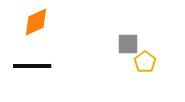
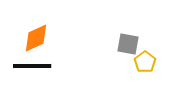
orange diamond: moved 16 px down
gray square: rotated 10 degrees clockwise
